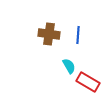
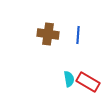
brown cross: moved 1 px left
cyan semicircle: moved 13 px down; rotated 21 degrees clockwise
